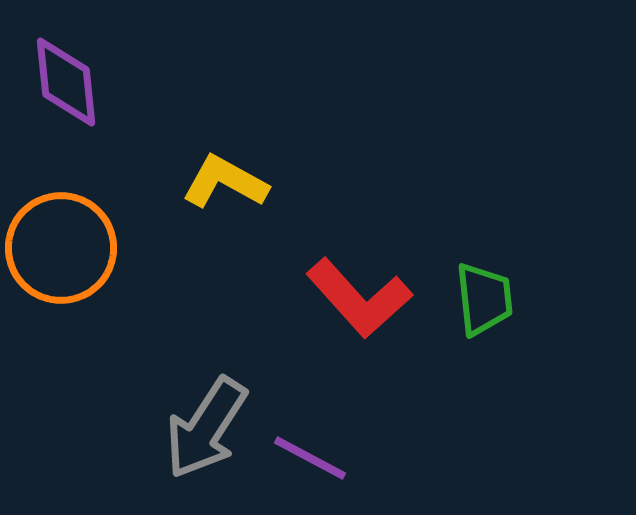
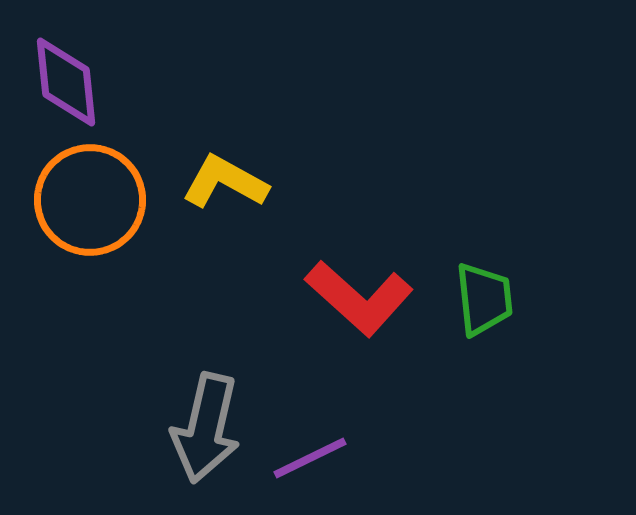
orange circle: moved 29 px right, 48 px up
red L-shape: rotated 6 degrees counterclockwise
gray arrow: rotated 20 degrees counterclockwise
purple line: rotated 54 degrees counterclockwise
